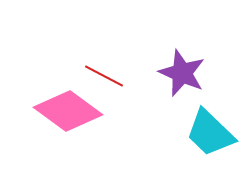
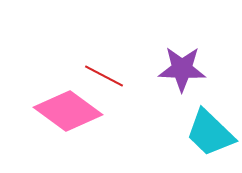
purple star: moved 4 px up; rotated 21 degrees counterclockwise
